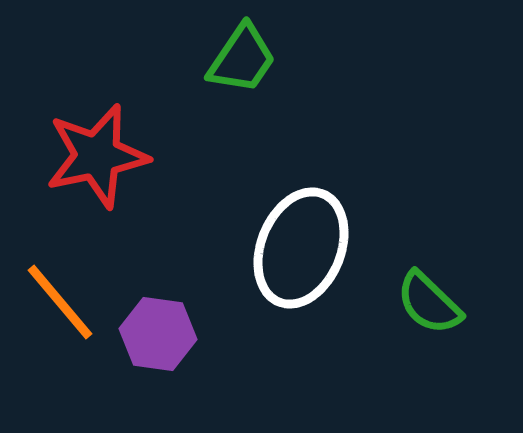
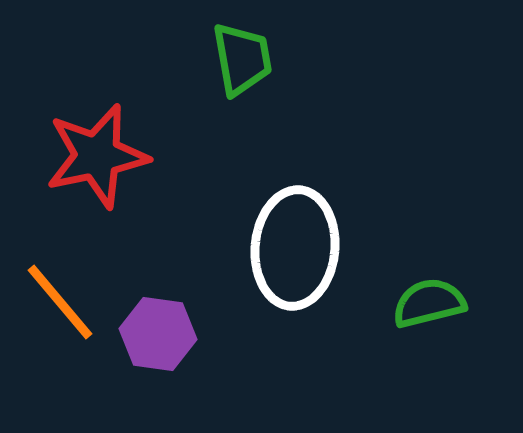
green trapezoid: rotated 44 degrees counterclockwise
white ellipse: moved 6 px left; rotated 17 degrees counterclockwise
green semicircle: rotated 122 degrees clockwise
